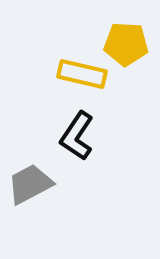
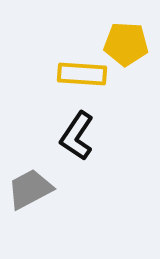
yellow rectangle: rotated 9 degrees counterclockwise
gray trapezoid: moved 5 px down
